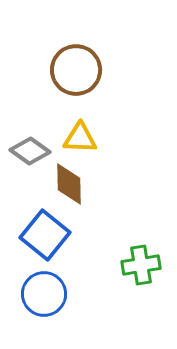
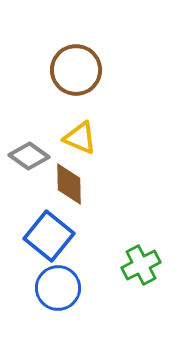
yellow triangle: rotated 21 degrees clockwise
gray diamond: moved 1 px left, 5 px down
blue square: moved 4 px right, 1 px down
green cross: rotated 18 degrees counterclockwise
blue circle: moved 14 px right, 6 px up
